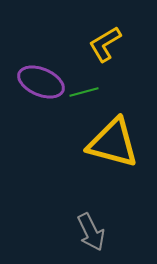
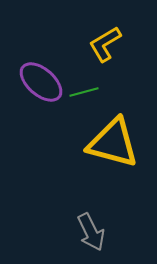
purple ellipse: rotated 18 degrees clockwise
